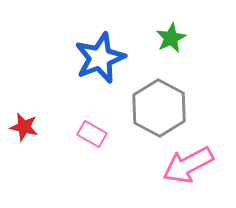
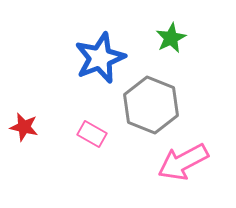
gray hexagon: moved 8 px left, 3 px up; rotated 6 degrees counterclockwise
pink arrow: moved 5 px left, 3 px up
